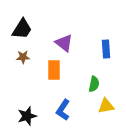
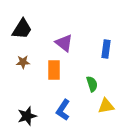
blue rectangle: rotated 12 degrees clockwise
brown star: moved 5 px down
green semicircle: moved 2 px left; rotated 28 degrees counterclockwise
